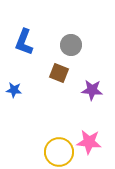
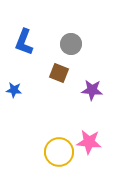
gray circle: moved 1 px up
